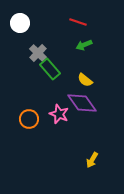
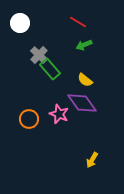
red line: rotated 12 degrees clockwise
gray cross: moved 1 px right, 2 px down
